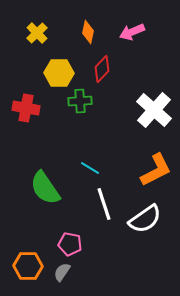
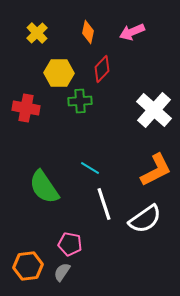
green semicircle: moved 1 px left, 1 px up
orange hexagon: rotated 8 degrees counterclockwise
